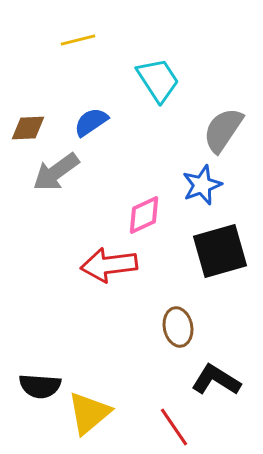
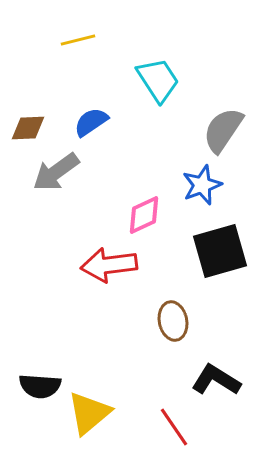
brown ellipse: moved 5 px left, 6 px up
